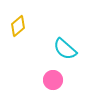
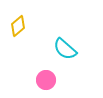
pink circle: moved 7 px left
